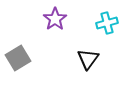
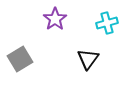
gray square: moved 2 px right, 1 px down
